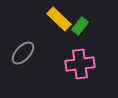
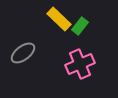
gray ellipse: rotated 10 degrees clockwise
pink cross: rotated 16 degrees counterclockwise
